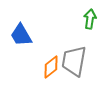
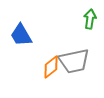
gray trapezoid: rotated 112 degrees counterclockwise
